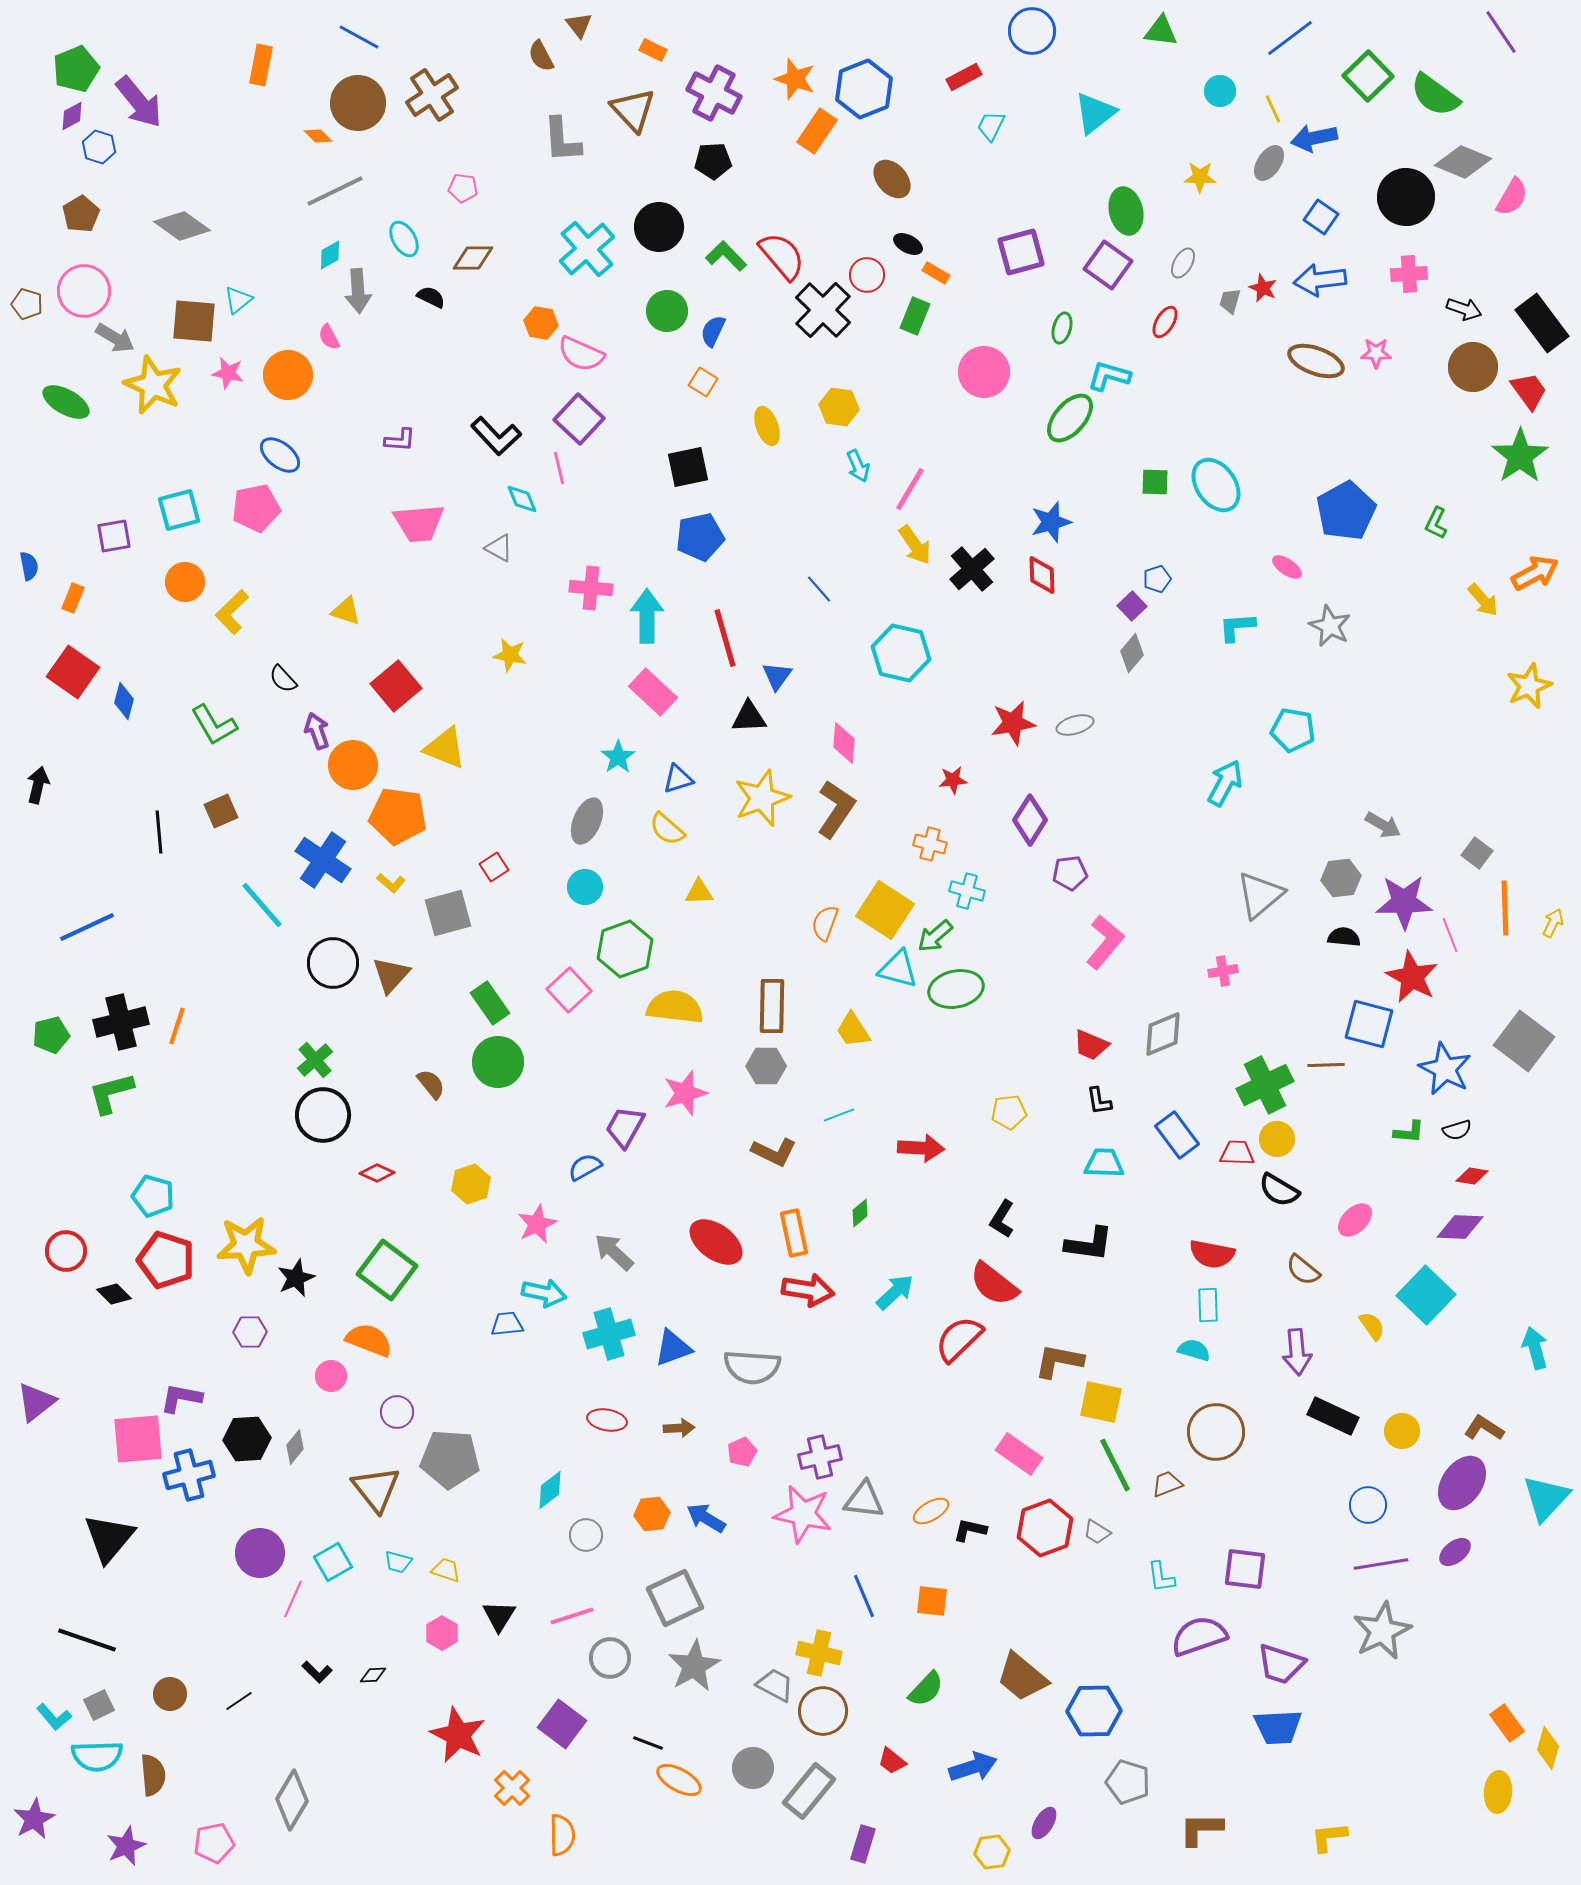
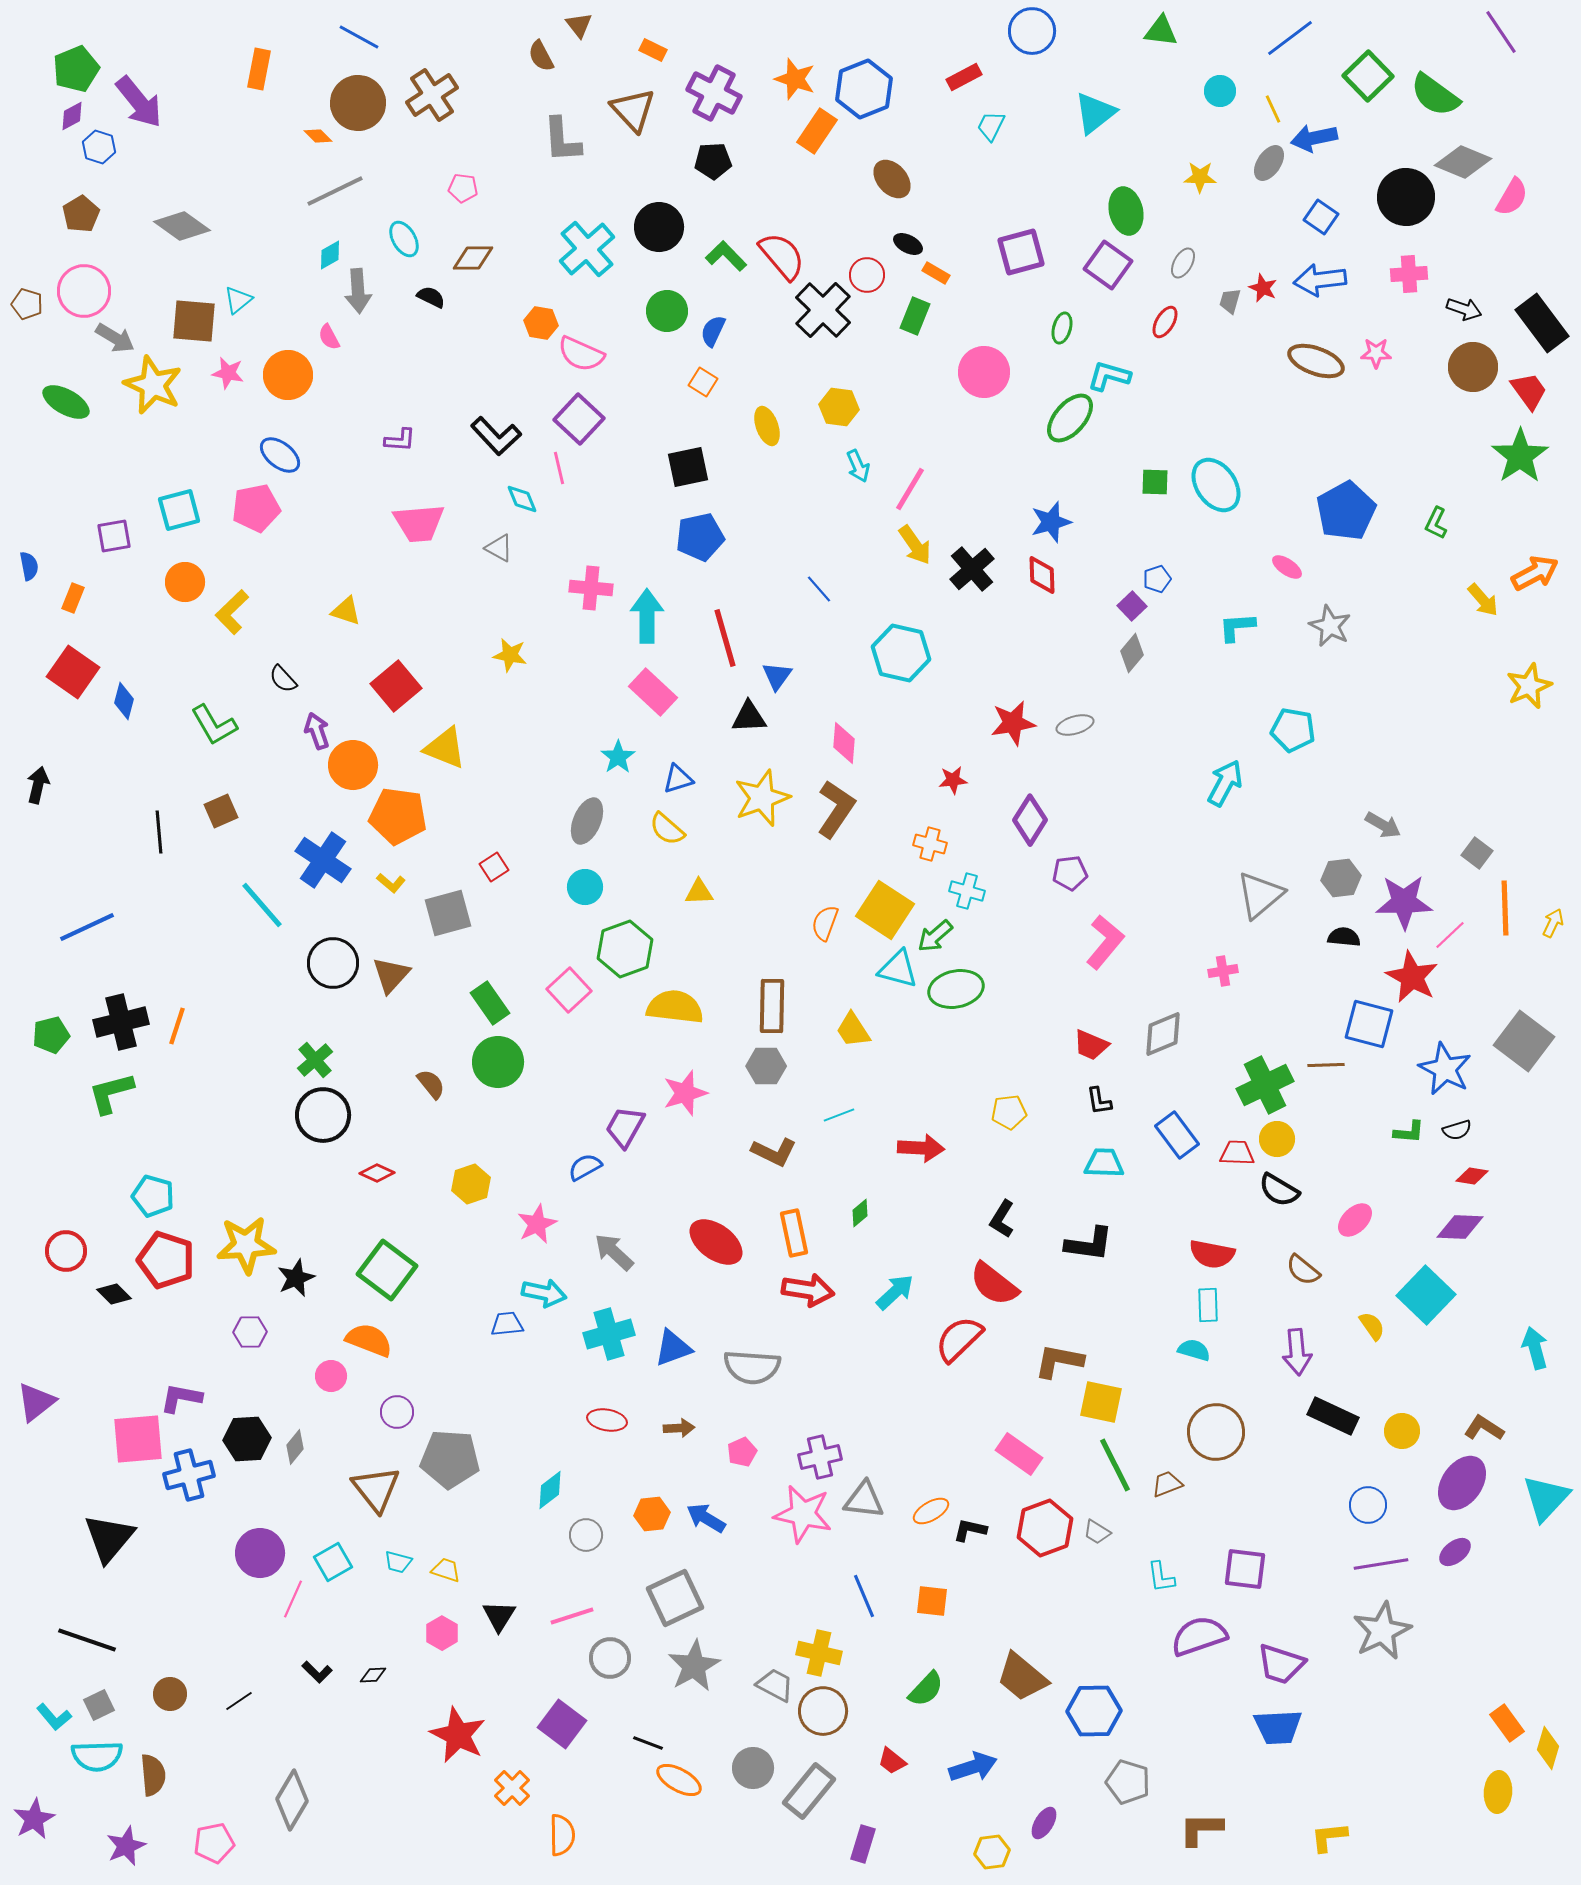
orange rectangle at (261, 65): moved 2 px left, 4 px down
pink line at (1450, 935): rotated 68 degrees clockwise
